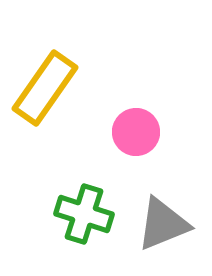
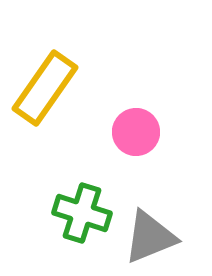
green cross: moved 2 px left, 1 px up
gray triangle: moved 13 px left, 13 px down
